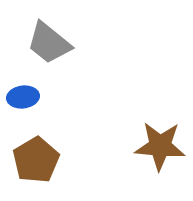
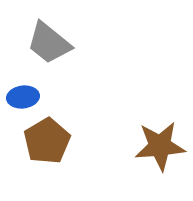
brown star: rotated 9 degrees counterclockwise
brown pentagon: moved 11 px right, 19 px up
